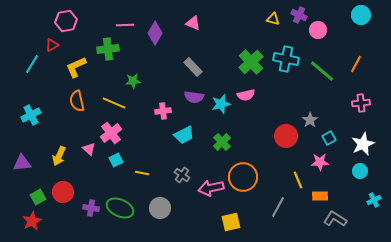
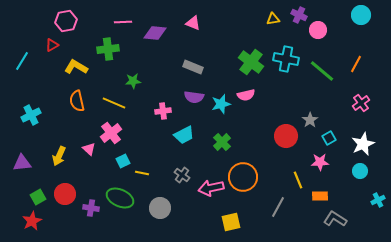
yellow triangle at (273, 19): rotated 24 degrees counterclockwise
pink line at (125, 25): moved 2 px left, 3 px up
purple diamond at (155, 33): rotated 65 degrees clockwise
green cross at (251, 62): rotated 10 degrees counterclockwise
cyan line at (32, 64): moved 10 px left, 3 px up
yellow L-shape at (76, 67): rotated 55 degrees clockwise
gray rectangle at (193, 67): rotated 24 degrees counterclockwise
pink cross at (361, 103): rotated 30 degrees counterclockwise
cyan square at (116, 160): moved 7 px right, 1 px down
red circle at (63, 192): moved 2 px right, 2 px down
cyan cross at (374, 200): moved 4 px right
green ellipse at (120, 208): moved 10 px up
